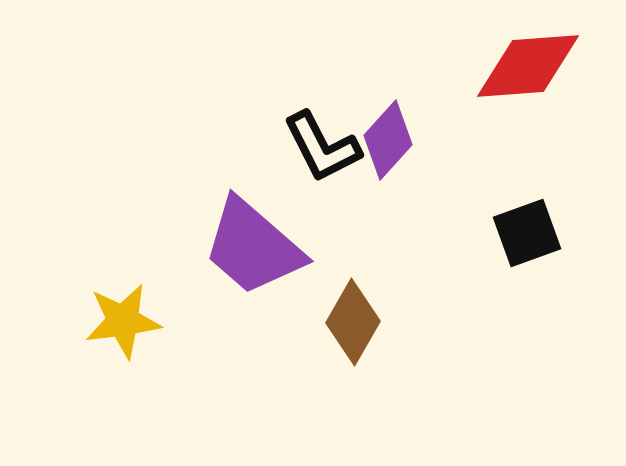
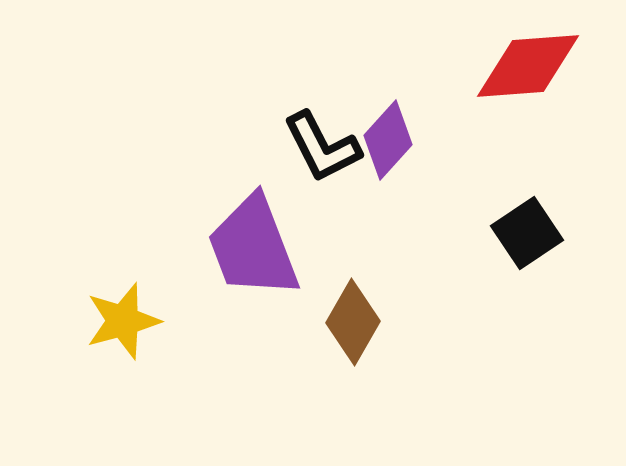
black square: rotated 14 degrees counterclockwise
purple trapezoid: rotated 28 degrees clockwise
yellow star: rotated 8 degrees counterclockwise
